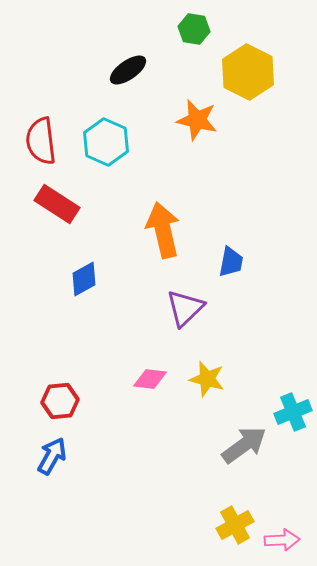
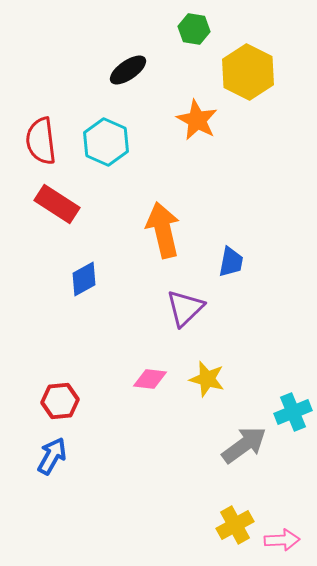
orange star: rotated 15 degrees clockwise
